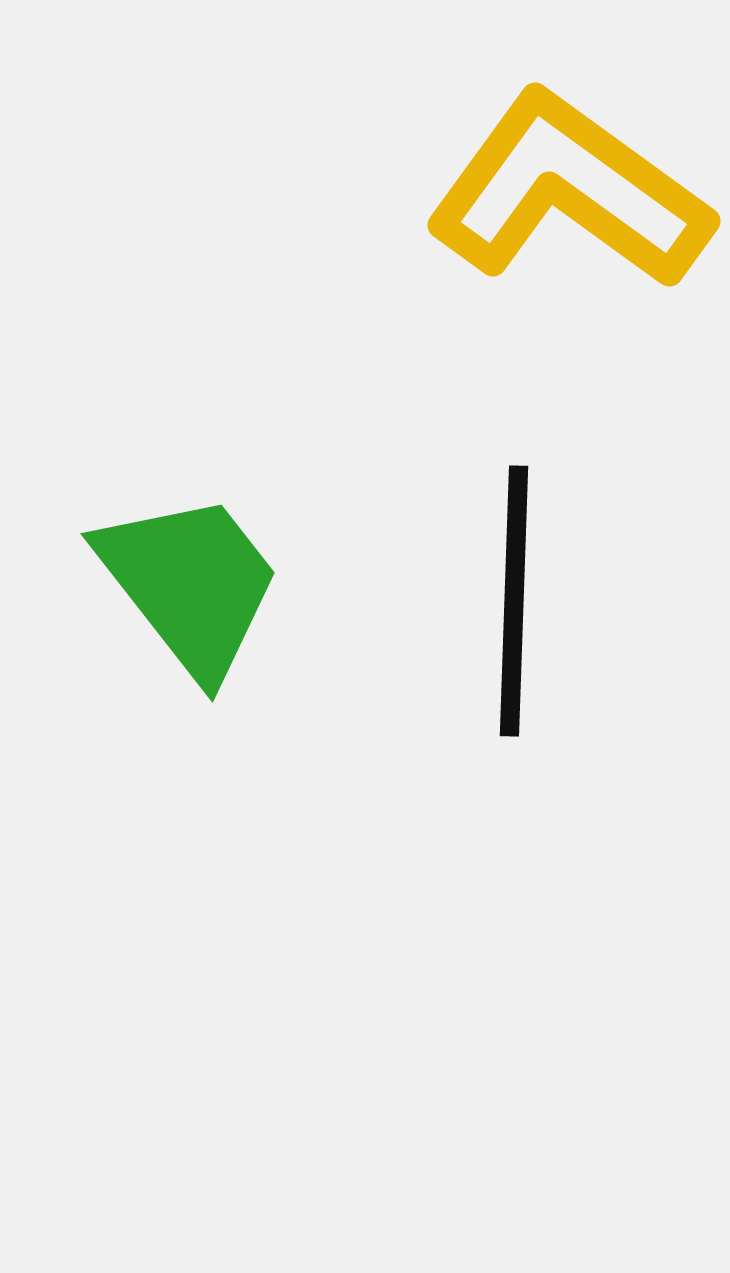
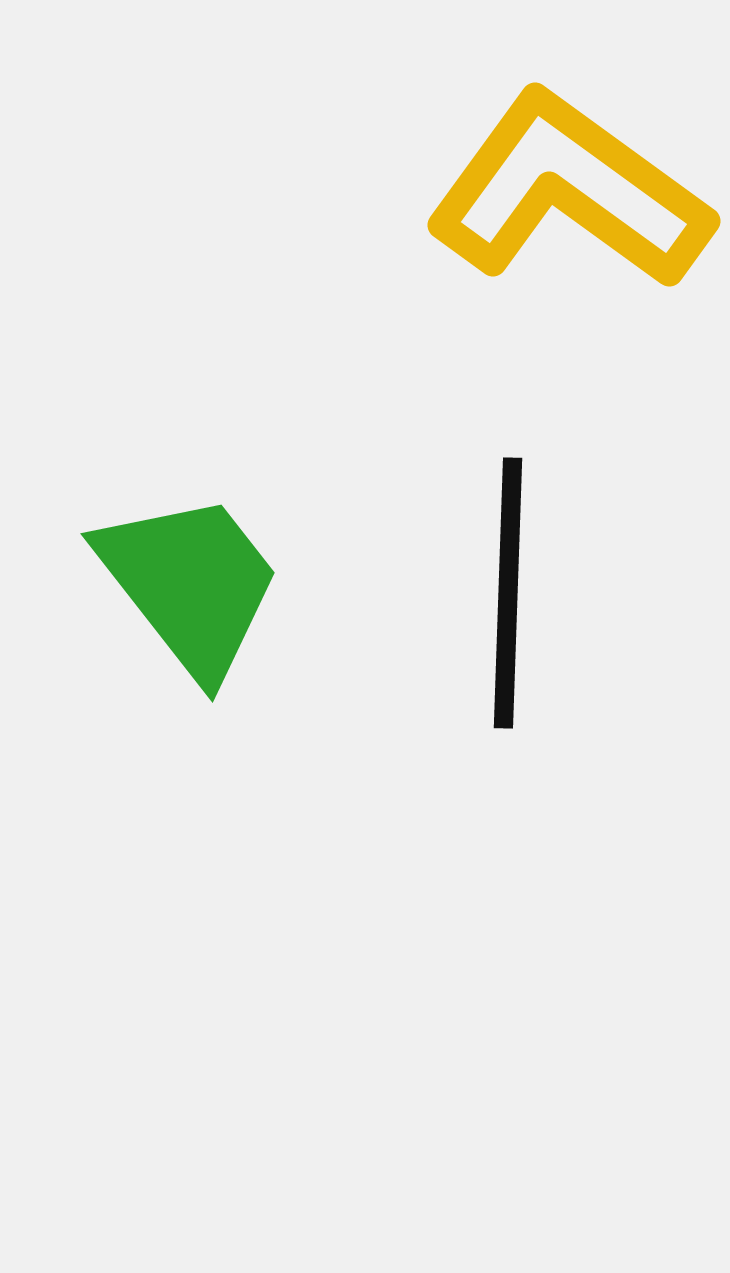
black line: moved 6 px left, 8 px up
